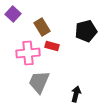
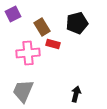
purple square: rotated 21 degrees clockwise
black pentagon: moved 9 px left, 8 px up
red rectangle: moved 1 px right, 2 px up
gray trapezoid: moved 16 px left, 9 px down
